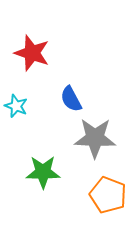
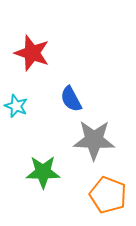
gray star: moved 1 px left, 2 px down
